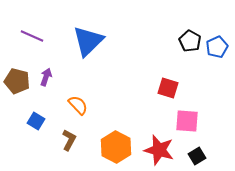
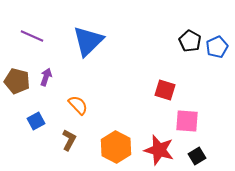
red square: moved 3 px left, 2 px down
blue square: rotated 30 degrees clockwise
